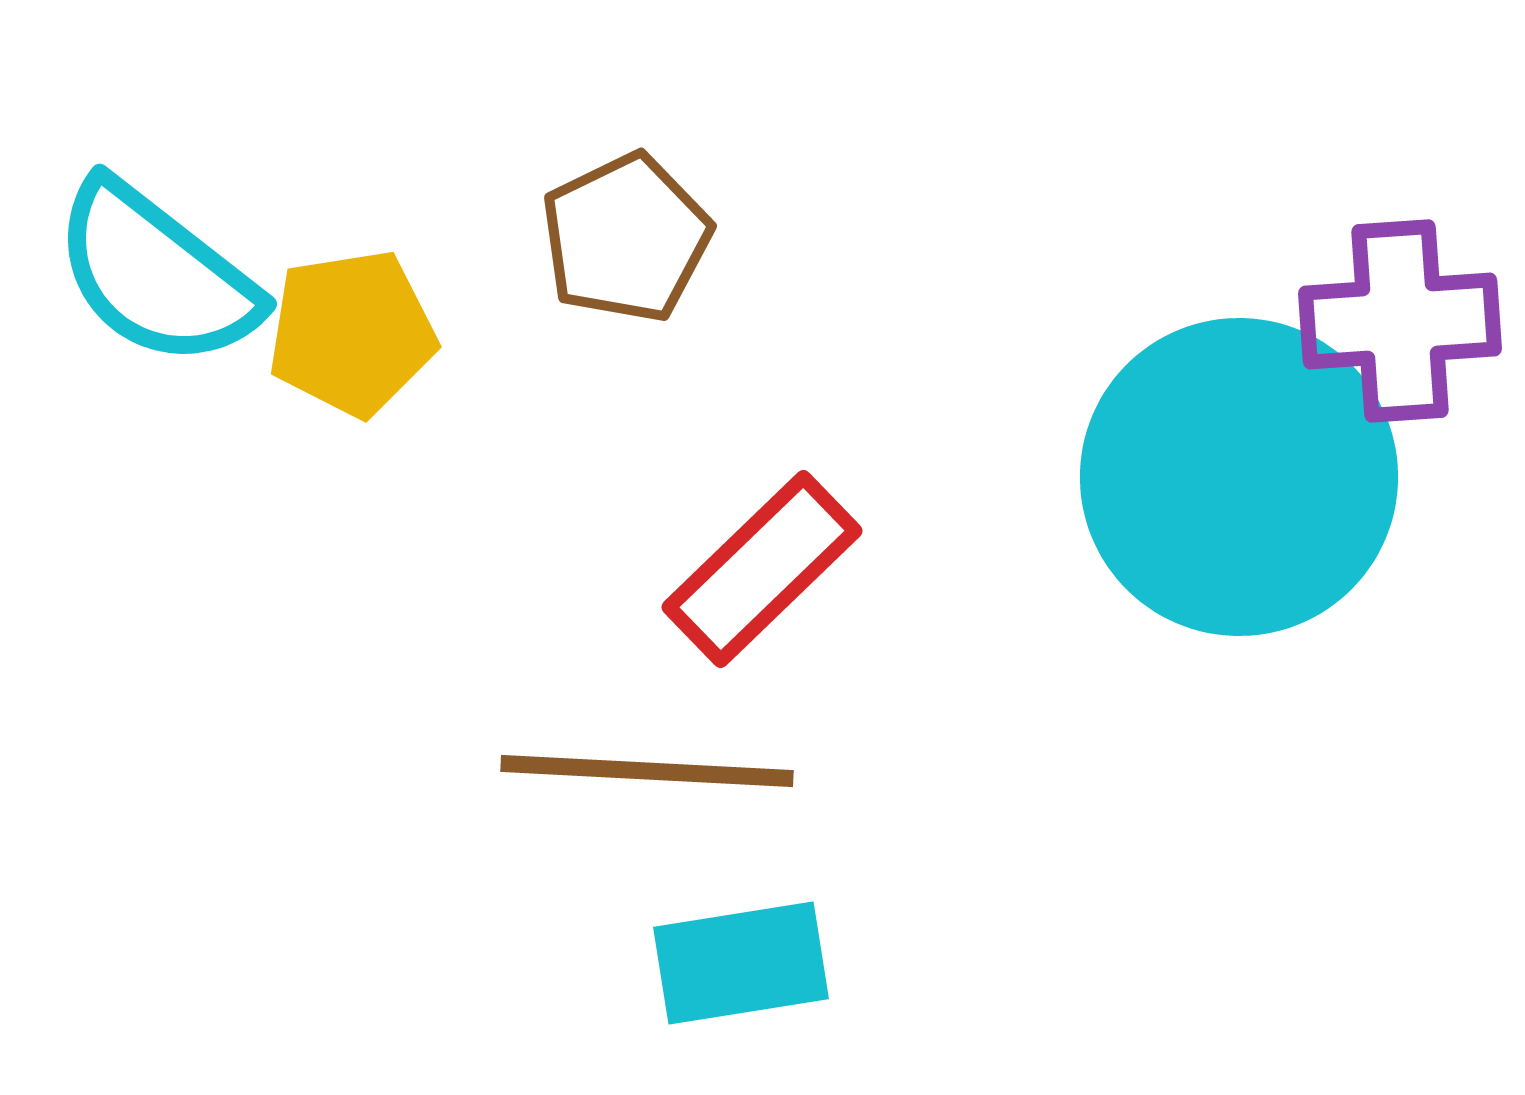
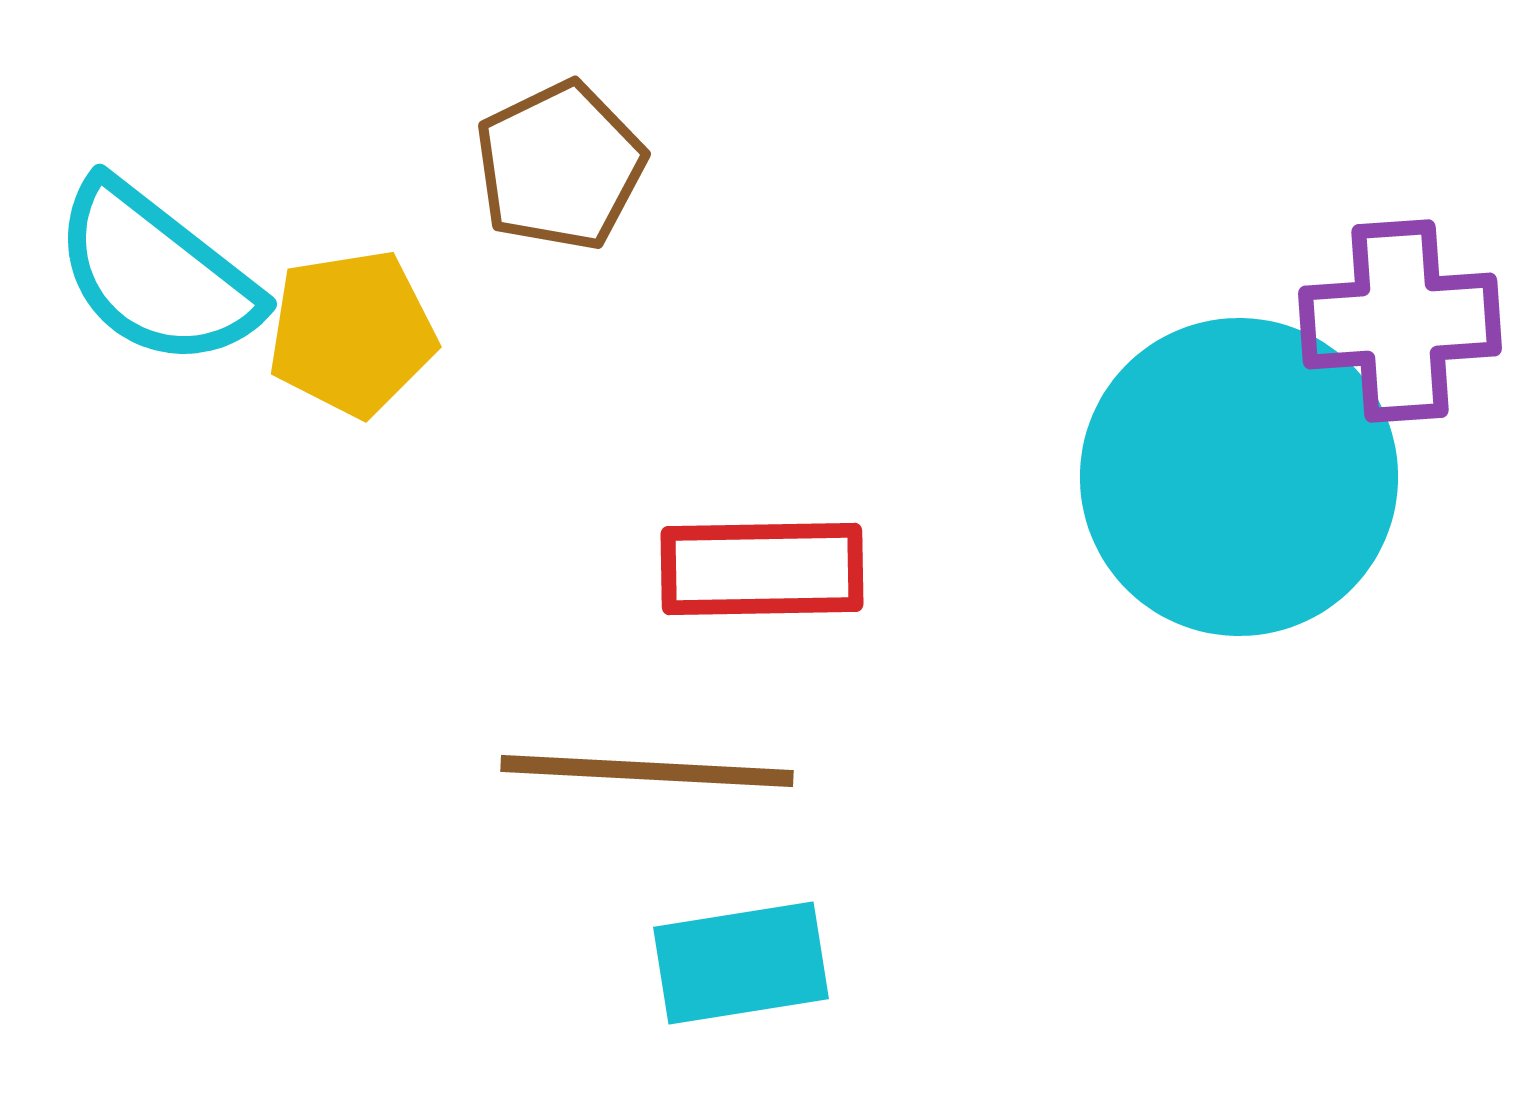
brown pentagon: moved 66 px left, 72 px up
red rectangle: rotated 43 degrees clockwise
